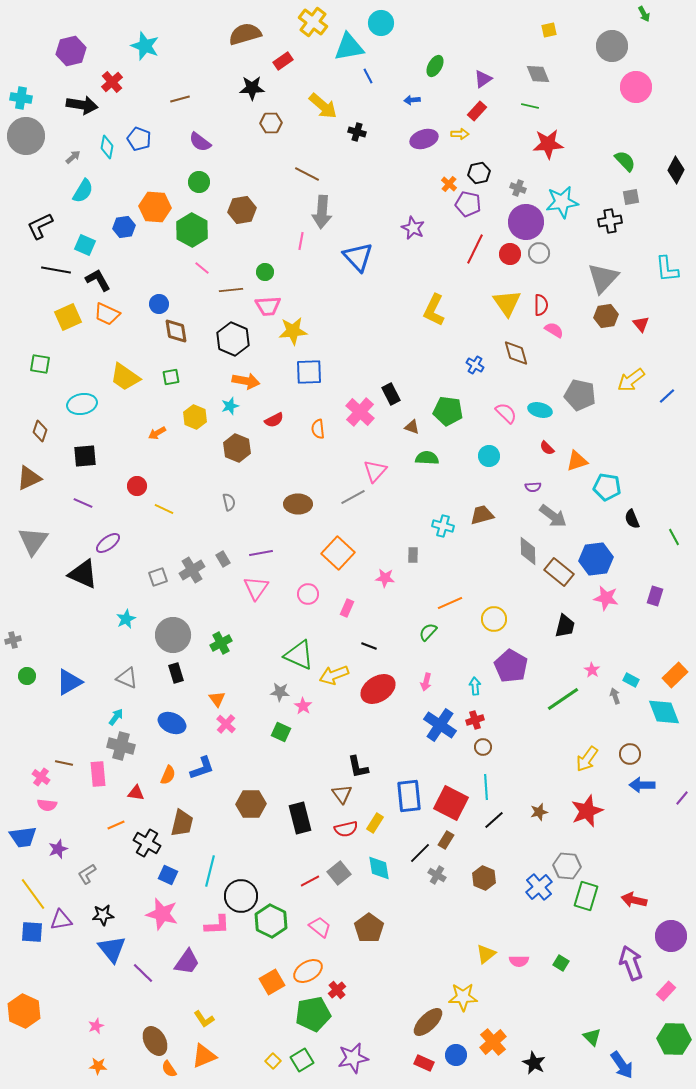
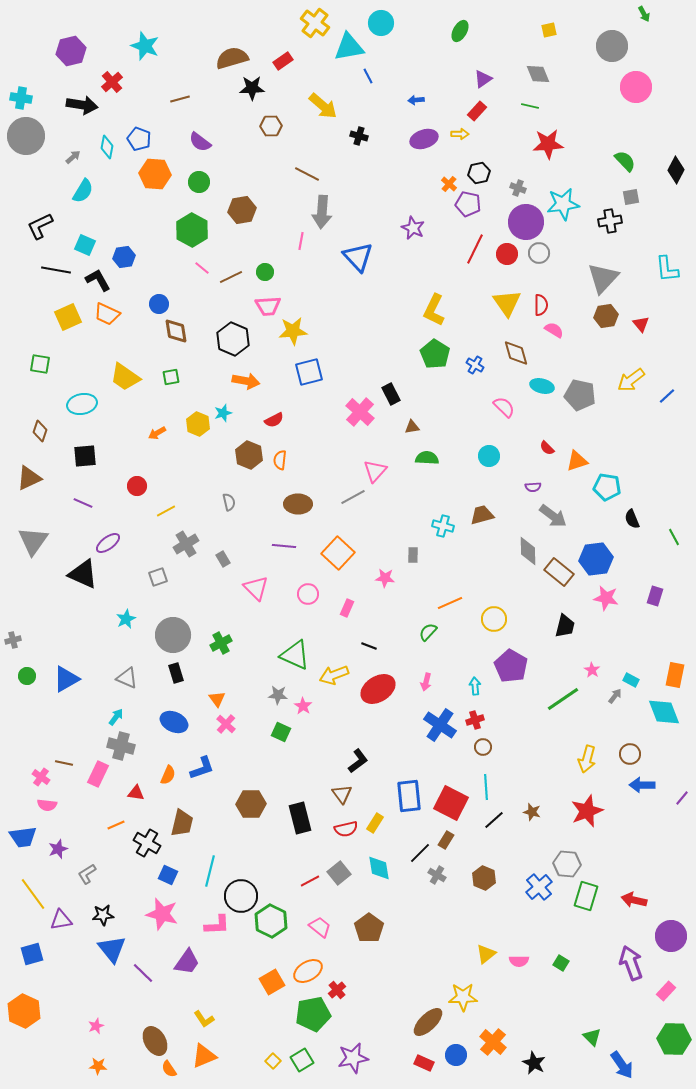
yellow cross at (313, 22): moved 2 px right, 1 px down
brown semicircle at (245, 34): moved 13 px left, 24 px down
green ellipse at (435, 66): moved 25 px right, 35 px up
blue arrow at (412, 100): moved 4 px right
brown hexagon at (271, 123): moved 3 px down
black cross at (357, 132): moved 2 px right, 4 px down
cyan star at (562, 202): moved 1 px right, 2 px down
orange hexagon at (155, 207): moved 33 px up
blue hexagon at (124, 227): moved 30 px down
red circle at (510, 254): moved 3 px left
brown line at (231, 290): moved 13 px up; rotated 20 degrees counterclockwise
blue square at (309, 372): rotated 12 degrees counterclockwise
cyan star at (230, 406): moved 7 px left, 7 px down
cyan ellipse at (540, 410): moved 2 px right, 24 px up
green pentagon at (448, 411): moved 13 px left, 57 px up; rotated 24 degrees clockwise
pink semicircle at (506, 413): moved 2 px left, 6 px up
yellow hexagon at (195, 417): moved 3 px right, 7 px down
brown triangle at (412, 427): rotated 28 degrees counterclockwise
orange semicircle at (318, 429): moved 38 px left, 31 px down; rotated 12 degrees clockwise
brown hexagon at (237, 448): moved 12 px right, 7 px down
yellow line at (164, 509): moved 2 px right, 2 px down; rotated 54 degrees counterclockwise
purple line at (261, 553): moved 23 px right, 7 px up; rotated 15 degrees clockwise
gray cross at (192, 570): moved 6 px left, 26 px up
pink triangle at (256, 588): rotated 20 degrees counterclockwise
green triangle at (299, 655): moved 4 px left
orange rectangle at (675, 675): rotated 35 degrees counterclockwise
blue triangle at (69, 682): moved 3 px left, 3 px up
gray star at (280, 692): moved 2 px left, 3 px down
gray arrow at (615, 696): rotated 56 degrees clockwise
blue ellipse at (172, 723): moved 2 px right, 1 px up
yellow arrow at (587, 759): rotated 20 degrees counterclockwise
black L-shape at (358, 767): moved 6 px up; rotated 115 degrees counterclockwise
pink rectangle at (98, 774): rotated 30 degrees clockwise
brown star at (539, 812): moved 7 px left; rotated 30 degrees clockwise
gray hexagon at (567, 866): moved 2 px up
blue square at (32, 932): moved 22 px down; rotated 20 degrees counterclockwise
orange cross at (493, 1042): rotated 8 degrees counterclockwise
